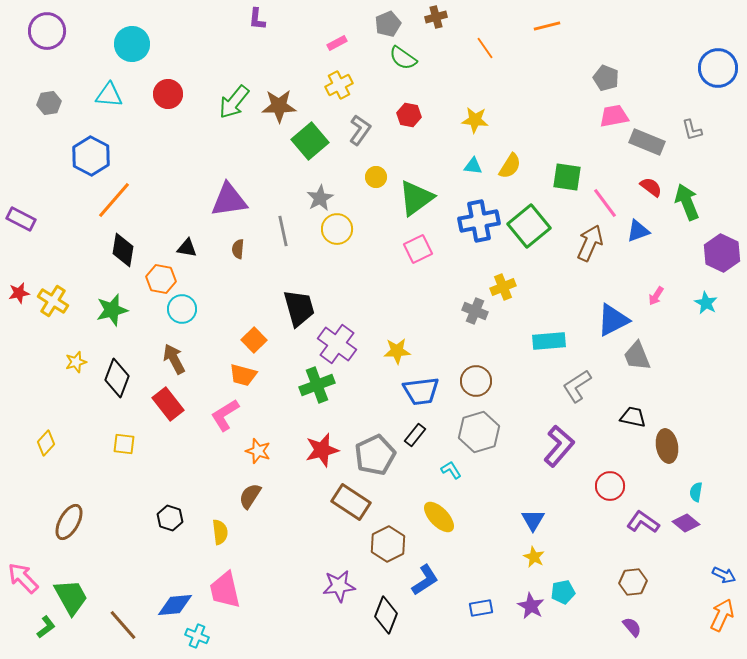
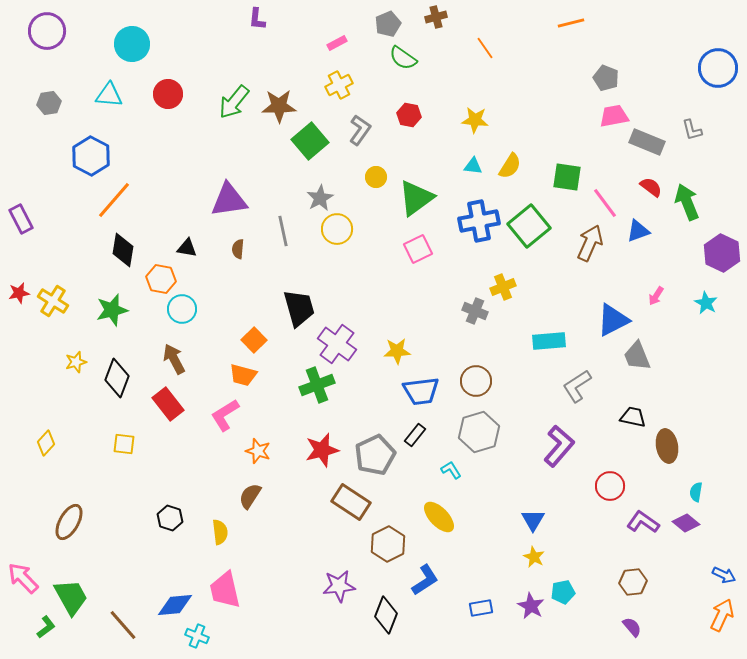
orange line at (547, 26): moved 24 px right, 3 px up
purple rectangle at (21, 219): rotated 36 degrees clockwise
